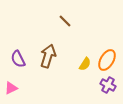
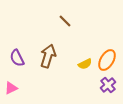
purple semicircle: moved 1 px left, 1 px up
yellow semicircle: rotated 32 degrees clockwise
purple cross: rotated 21 degrees clockwise
